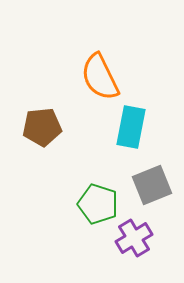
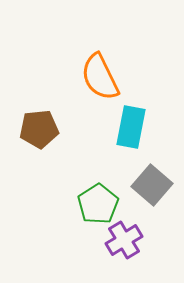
brown pentagon: moved 3 px left, 2 px down
gray square: rotated 27 degrees counterclockwise
green pentagon: rotated 21 degrees clockwise
purple cross: moved 10 px left, 2 px down
